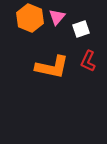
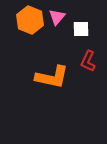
orange hexagon: moved 2 px down
white square: rotated 18 degrees clockwise
orange L-shape: moved 10 px down
